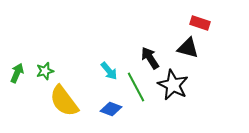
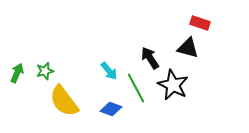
green line: moved 1 px down
